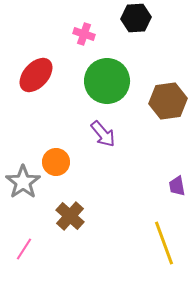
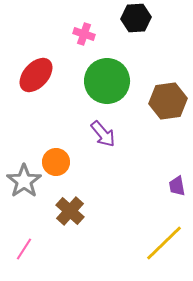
gray star: moved 1 px right, 1 px up
brown cross: moved 5 px up
yellow line: rotated 66 degrees clockwise
